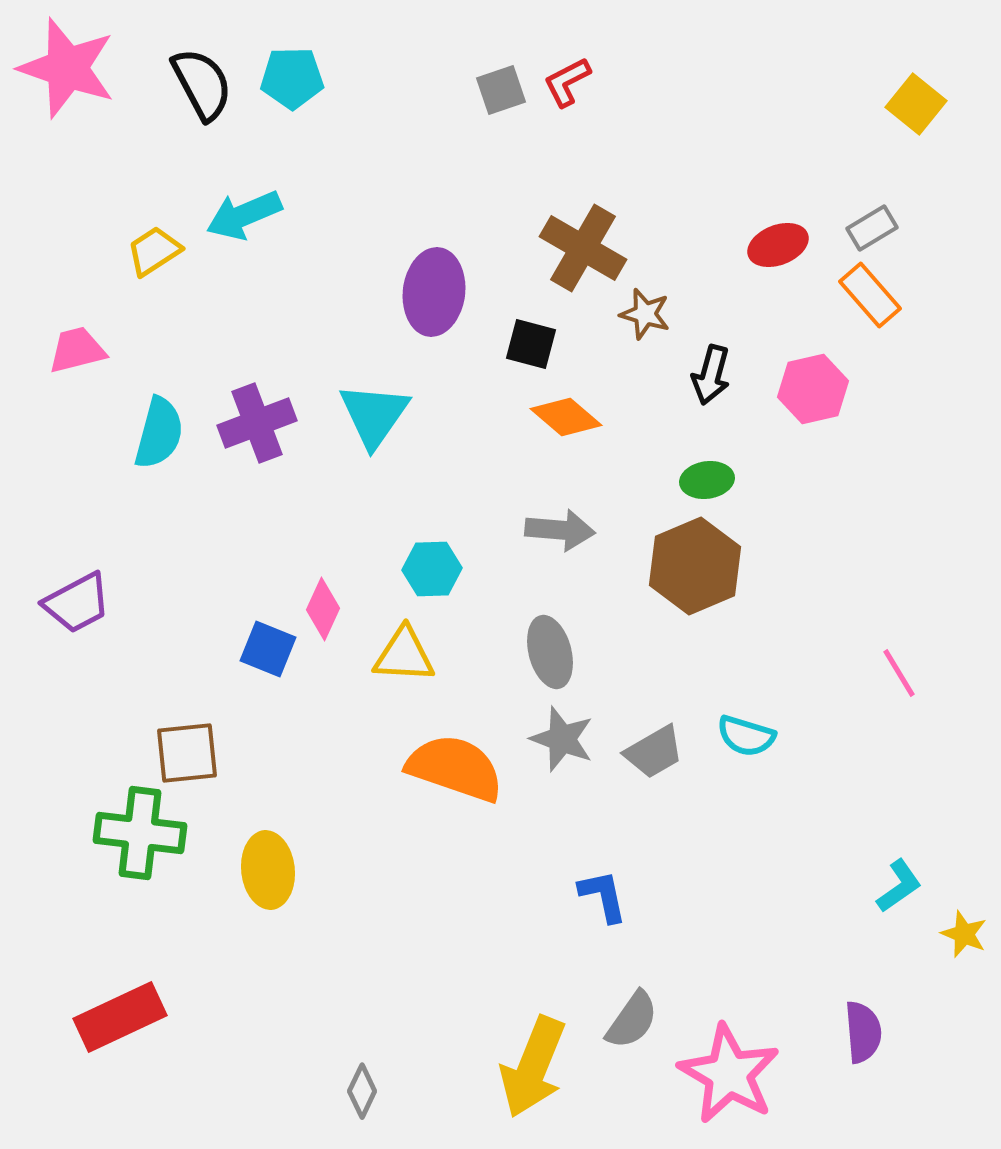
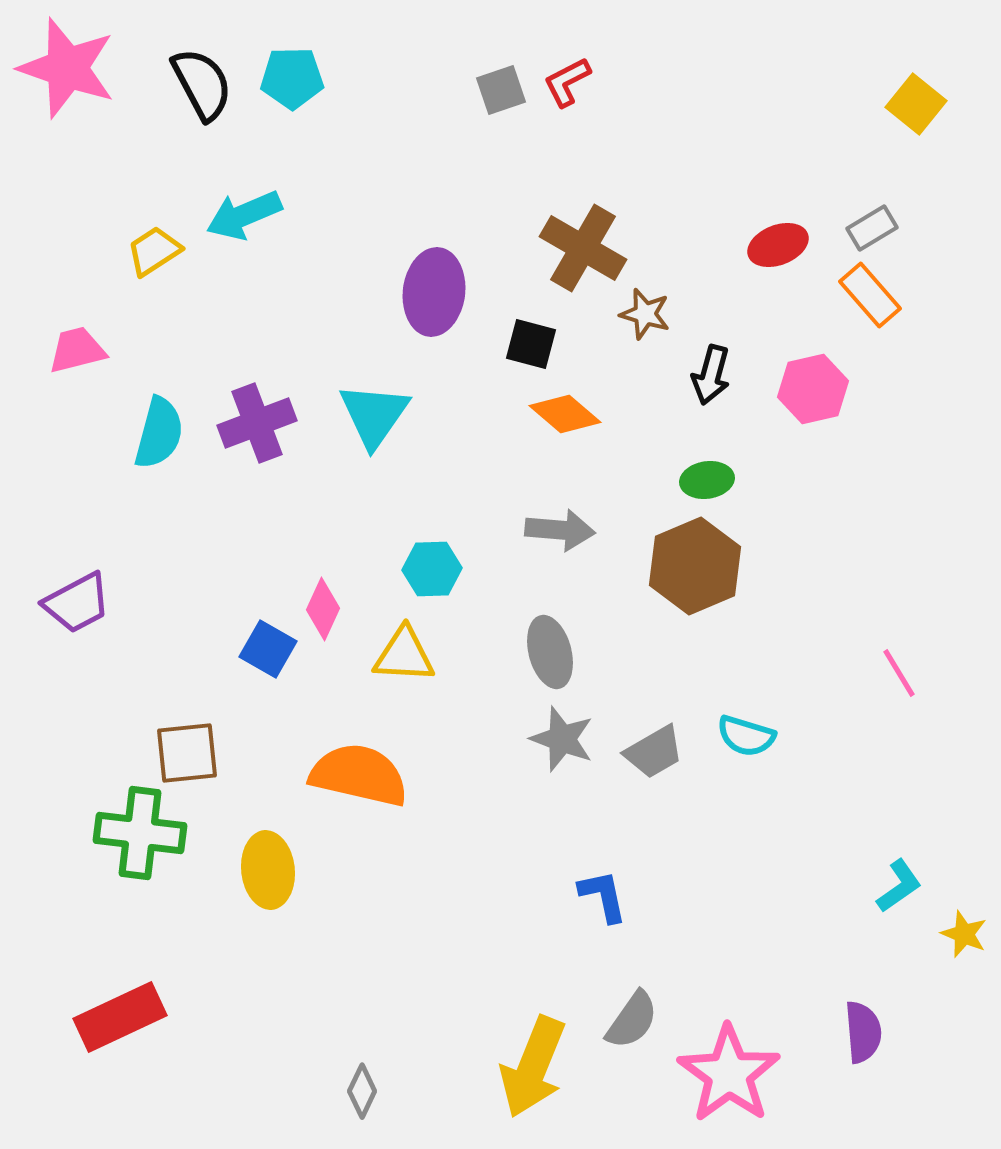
orange diamond at (566, 417): moved 1 px left, 3 px up
blue square at (268, 649): rotated 8 degrees clockwise
orange semicircle at (455, 768): moved 96 px left, 7 px down; rotated 6 degrees counterclockwise
pink star at (729, 1074): rotated 6 degrees clockwise
